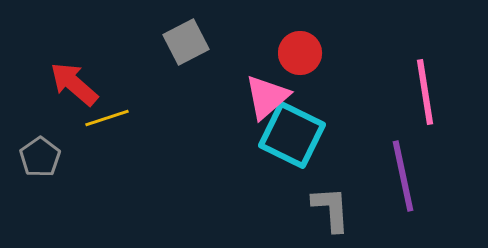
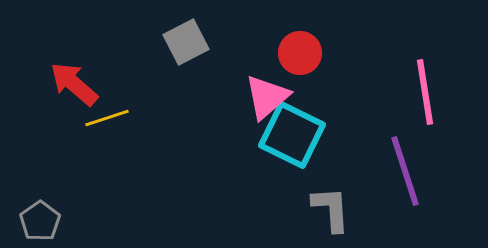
gray pentagon: moved 64 px down
purple line: moved 2 px right, 5 px up; rotated 6 degrees counterclockwise
